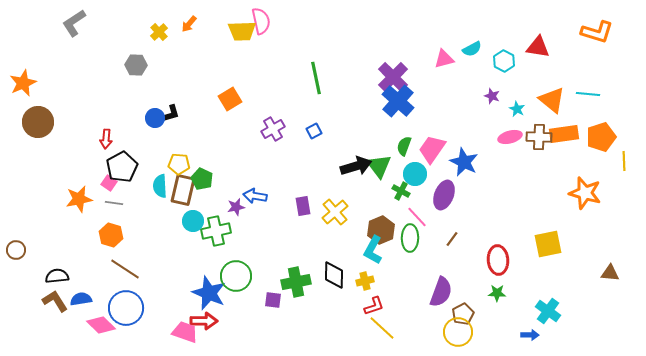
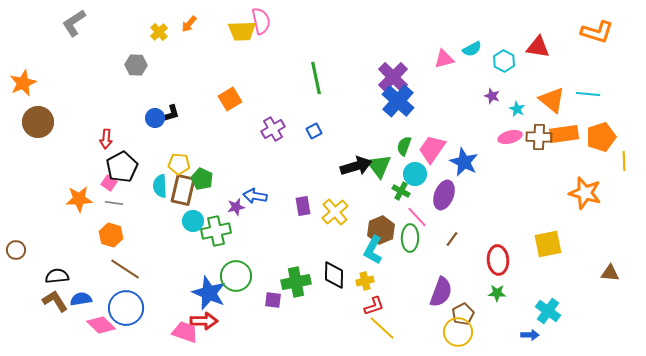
orange star at (79, 199): rotated 8 degrees clockwise
